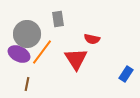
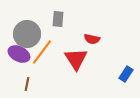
gray rectangle: rotated 14 degrees clockwise
